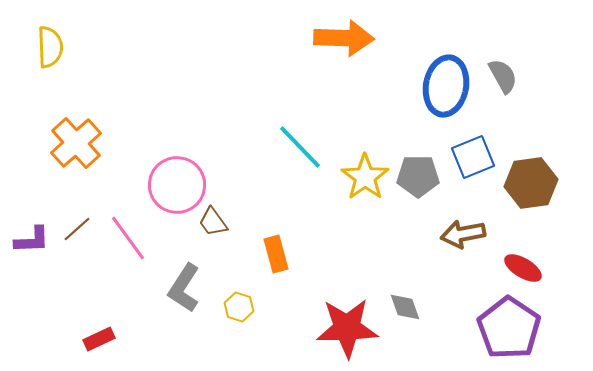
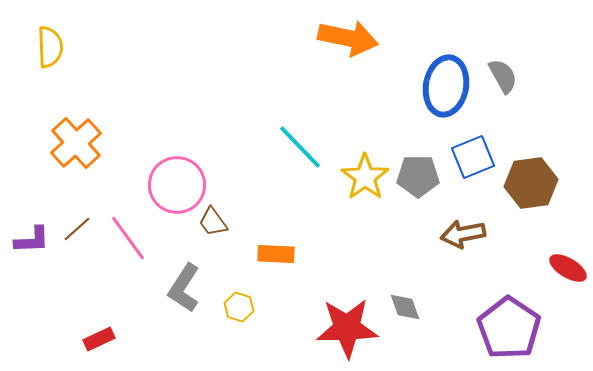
orange arrow: moved 4 px right; rotated 10 degrees clockwise
orange rectangle: rotated 72 degrees counterclockwise
red ellipse: moved 45 px right
